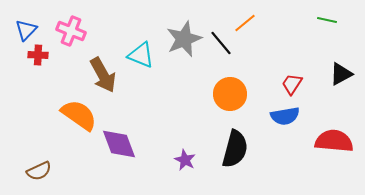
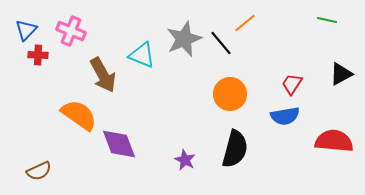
cyan triangle: moved 1 px right
